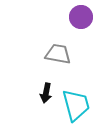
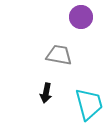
gray trapezoid: moved 1 px right, 1 px down
cyan trapezoid: moved 13 px right, 1 px up
